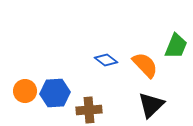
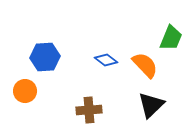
green trapezoid: moved 5 px left, 8 px up
blue hexagon: moved 10 px left, 36 px up
